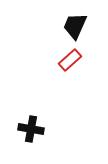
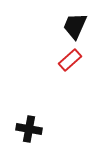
black cross: moved 2 px left
